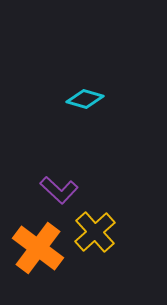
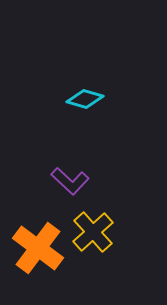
purple L-shape: moved 11 px right, 9 px up
yellow cross: moved 2 px left
